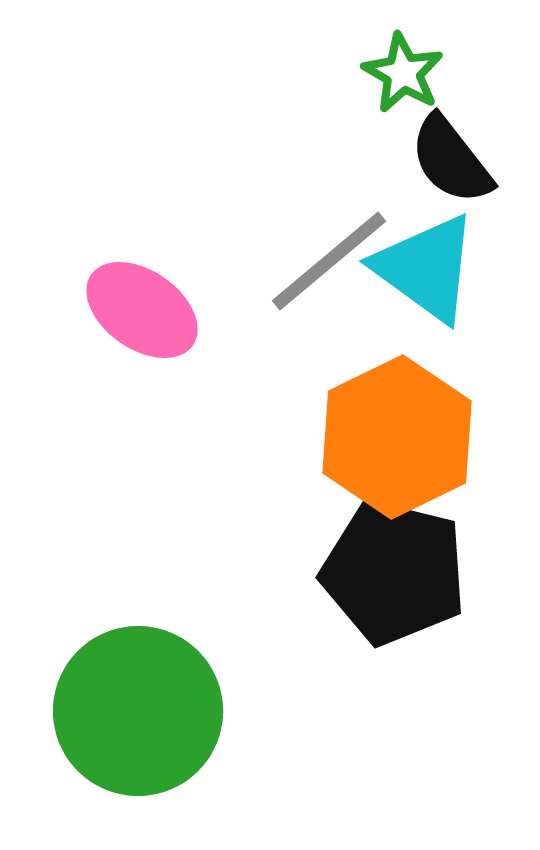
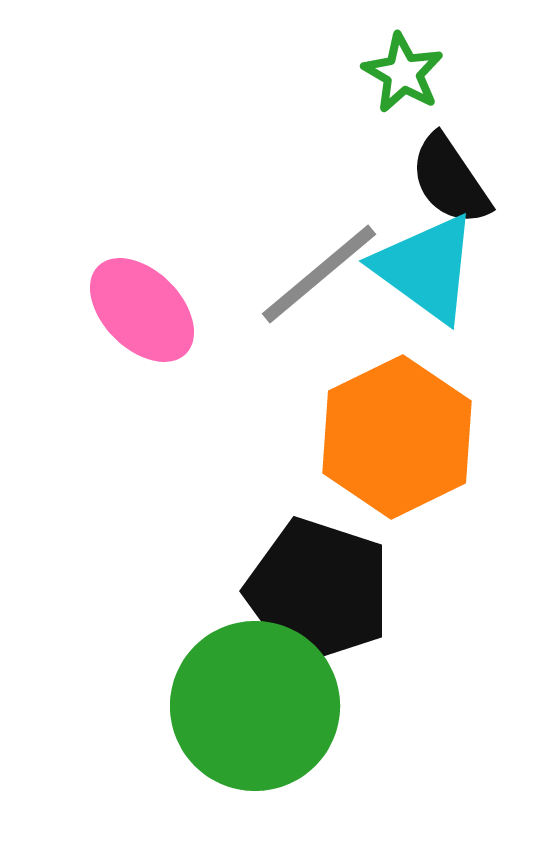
black semicircle: moved 1 px left, 20 px down; rotated 4 degrees clockwise
gray line: moved 10 px left, 13 px down
pink ellipse: rotated 10 degrees clockwise
black pentagon: moved 76 px left, 19 px down; rotated 4 degrees clockwise
green circle: moved 117 px right, 5 px up
